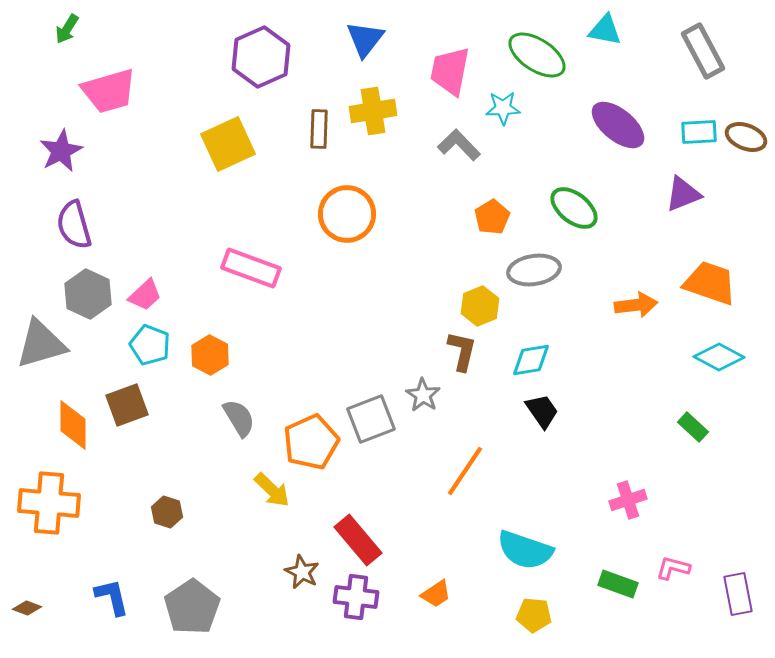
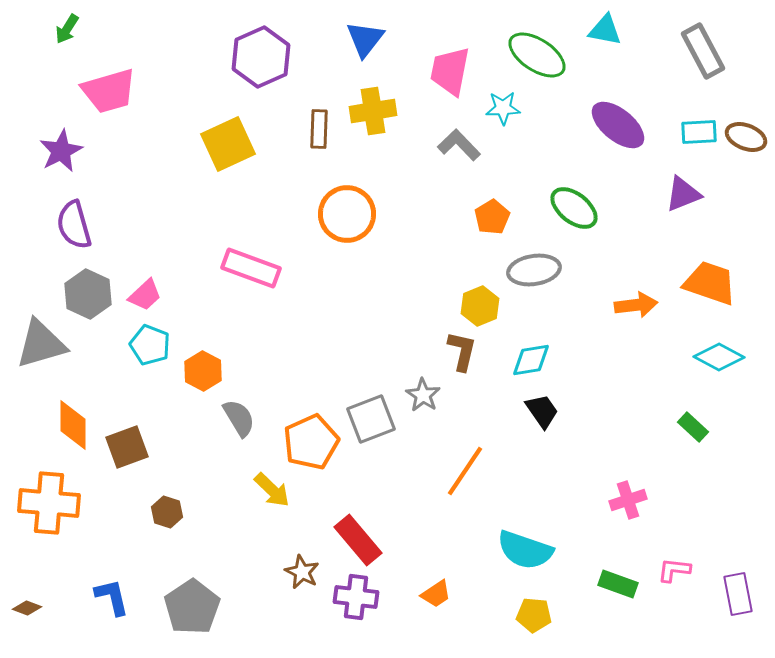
orange hexagon at (210, 355): moved 7 px left, 16 px down
brown square at (127, 405): moved 42 px down
pink L-shape at (673, 568): moved 1 px right, 2 px down; rotated 8 degrees counterclockwise
